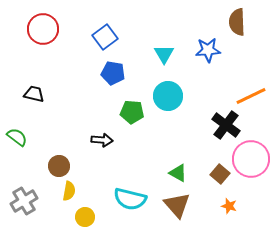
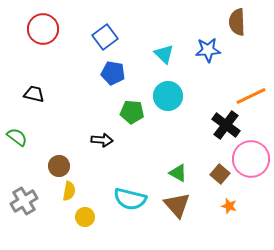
cyan triangle: rotated 15 degrees counterclockwise
